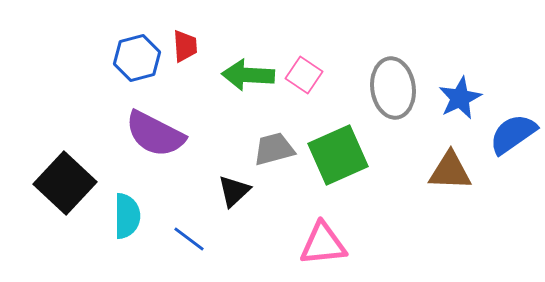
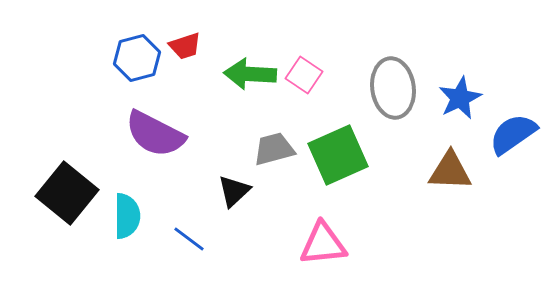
red trapezoid: rotated 76 degrees clockwise
green arrow: moved 2 px right, 1 px up
black square: moved 2 px right, 10 px down; rotated 4 degrees counterclockwise
